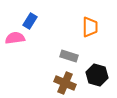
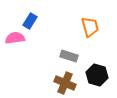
orange trapezoid: rotated 15 degrees counterclockwise
